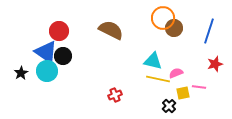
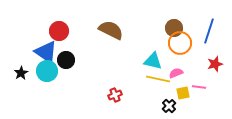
orange circle: moved 17 px right, 25 px down
black circle: moved 3 px right, 4 px down
